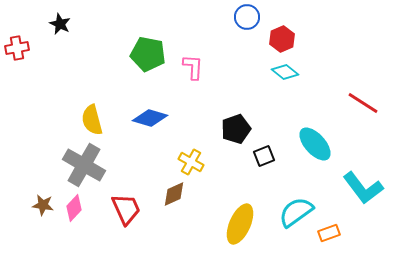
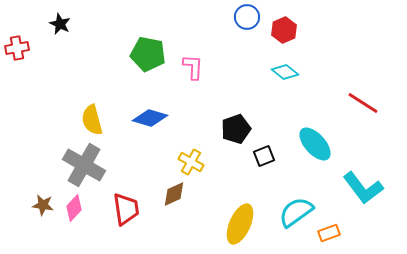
red hexagon: moved 2 px right, 9 px up
red trapezoid: rotated 16 degrees clockwise
